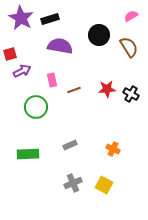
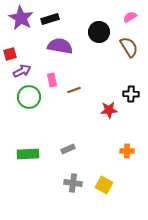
pink semicircle: moved 1 px left, 1 px down
black circle: moved 3 px up
red star: moved 2 px right, 21 px down
black cross: rotated 28 degrees counterclockwise
green circle: moved 7 px left, 10 px up
gray rectangle: moved 2 px left, 4 px down
orange cross: moved 14 px right, 2 px down; rotated 24 degrees counterclockwise
gray cross: rotated 30 degrees clockwise
